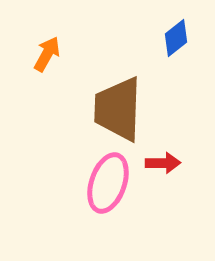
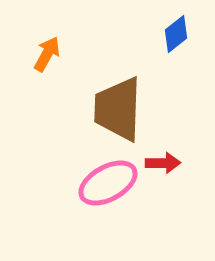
blue diamond: moved 4 px up
pink ellipse: rotated 42 degrees clockwise
